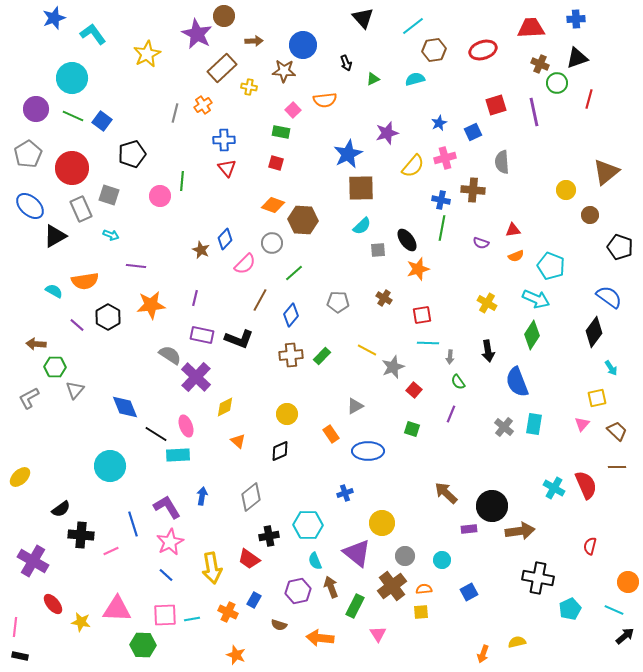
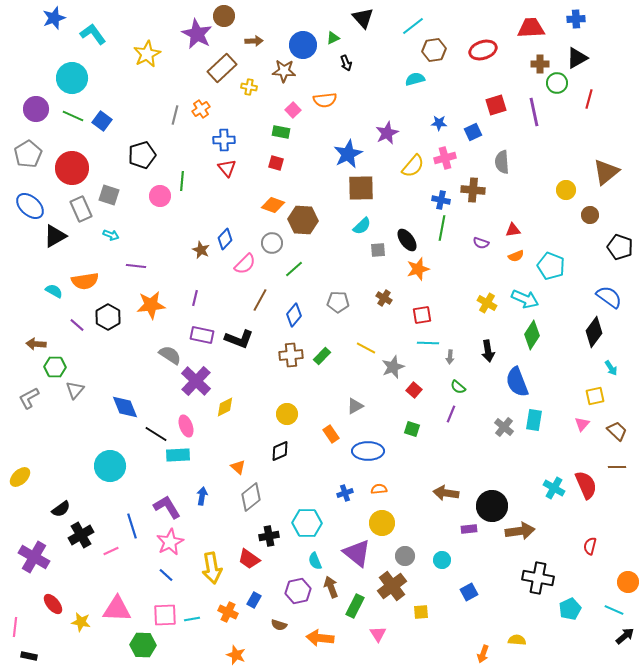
black triangle at (577, 58): rotated 10 degrees counterclockwise
brown cross at (540, 64): rotated 24 degrees counterclockwise
green triangle at (373, 79): moved 40 px left, 41 px up
orange cross at (203, 105): moved 2 px left, 4 px down
gray line at (175, 113): moved 2 px down
blue star at (439, 123): rotated 28 degrees clockwise
purple star at (387, 133): rotated 10 degrees counterclockwise
black pentagon at (132, 154): moved 10 px right, 1 px down
green line at (294, 273): moved 4 px up
cyan arrow at (536, 299): moved 11 px left
blue diamond at (291, 315): moved 3 px right
yellow line at (367, 350): moved 1 px left, 2 px up
purple cross at (196, 377): moved 4 px down
green semicircle at (458, 382): moved 5 px down; rotated 14 degrees counterclockwise
yellow square at (597, 398): moved 2 px left, 2 px up
cyan rectangle at (534, 424): moved 4 px up
orange triangle at (238, 441): moved 26 px down
brown arrow at (446, 493): rotated 35 degrees counterclockwise
blue line at (133, 524): moved 1 px left, 2 px down
cyan hexagon at (308, 525): moved 1 px left, 2 px up
black cross at (81, 535): rotated 35 degrees counterclockwise
purple cross at (33, 561): moved 1 px right, 4 px up
orange semicircle at (424, 589): moved 45 px left, 100 px up
yellow semicircle at (517, 642): moved 2 px up; rotated 18 degrees clockwise
black rectangle at (20, 656): moved 9 px right
